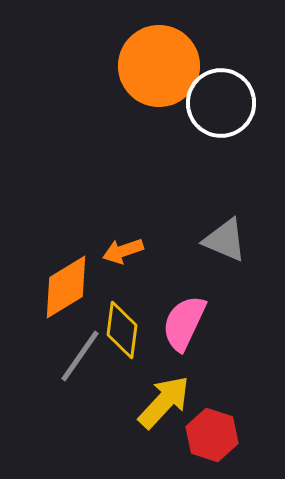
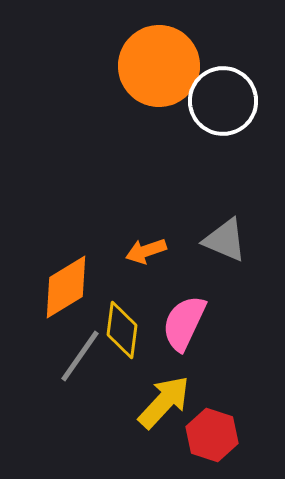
white circle: moved 2 px right, 2 px up
orange arrow: moved 23 px right
